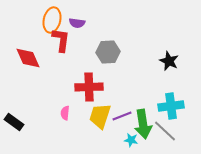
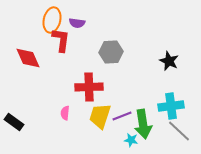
gray hexagon: moved 3 px right
gray line: moved 14 px right
